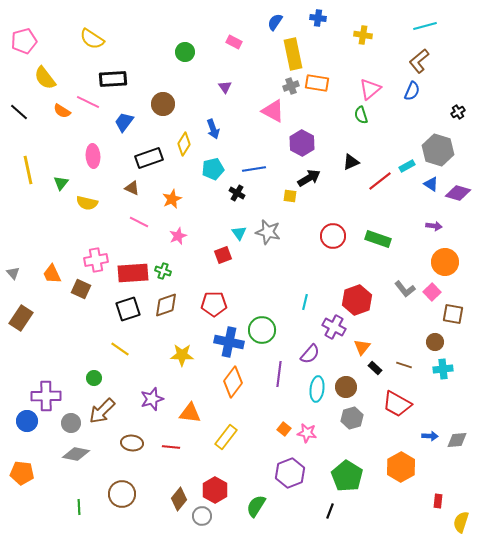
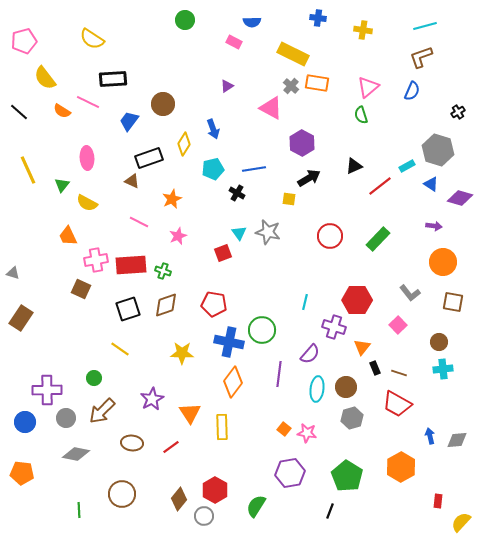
blue semicircle at (275, 22): moved 23 px left; rotated 126 degrees counterclockwise
yellow cross at (363, 35): moved 5 px up
green circle at (185, 52): moved 32 px up
yellow rectangle at (293, 54): rotated 52 degrees counterclockwise
brown L-shape at (419, 61): moved 2 px right, 4 px up; rotated 20 degrees clockwise
gray cross at (291, 86): rotated 28 degrees counterclockwise
purple triangle at (225, 87): moved 2 px right, 1 px up; rotated 32 degrees clockwise
pink triangle at (370, 89): moved 2 px left, 2 px up
pink triangle at (273, 111): moved 2 px left, 3 px up
blue trapezoid at (124, 122): moved 5 px right, 1 px up
pink ellipse at (93, 156): moved 6 px left, 2 px down
black triangle at (351, 162): moved 3 px right, 4 px down
yellow line at (28, 170): rotated 12 degrees counterclockwise
red line at (380, 181): moved 5 px down
green triangle at (61, 183): moved 1 px right, 2 px down
brown triangle at (132, 188): moved 7 px up
purple diamond at (458, 193): moved 2 px right, 5 px down
yellow square at (290, 196): moved 1 px left, 3 px down
yellow semicircle at (87, 203): rotated 15 degrees clockwise
red circle at (333, 236): moved 3 px left
green rectangle at (378, 239): rotated 65 degrees counterclockwise
red square at (223, 255): moved 2 px up
orange circle at (445, 262): moved 2 px left
gray triangle at (13, 273): rotated 32 degrees counterclockwise
red rectangle at (133, 273): moved 2 px left, 8 px up
orange trapezoid at (52, 274): moved 16 px right, 38 px up
gray L-shape at (405, 289): moved 5 px right, 4 px down
pink square at (432, 292): moved 34 px left, 33 px down
red hexagon at (357, 300): rotated 20 degrees clockwise
red pentagon at (214, 304): rotated 10 degrees clockwise
brown square at (453, 314): moved 12 px up
purple cross at (334, 327): rotated 10 degrees counterclockwise
brown circle at (435, 342): moved 4 px right
yellow star at (182, 355): moved 2 px up
brown line at (404, 365): moved 5 px left, 8 px down
black rectangle at (375, 368): rotated 24 degrees clockwise
purple cross at (46, 396): moved 1 px right, 6 px up
purple star at (152, 399): rotated 10 degrees counterclockwise
orange triangle at (190, 413): rotated 50 degrees clockwise
blue circle at (27, 421): moved 2 px left, 1 px down
gray circle at (71, 423): moved 5 px left, 5 px up
blue arrow at (430, 436): rotated 105 degrees counterclockwise
yellow rectangle at (226, 437): moved 4 px left, 10 px up; rotated 40 degrees counterclockwise
red line at (171, 447): rotated 42 degrees counterclockwise
purple hexagon at (290, 473): rotated 12 degrees clockwise
green line at (79, 507): moved 3 px down
gray circle at (202, 516): moved 2 px right
yellow semicircle at (461, 522): rotated 25 degrees clockwise
